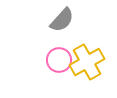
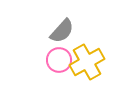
gray semicircle: moved 11 px down
